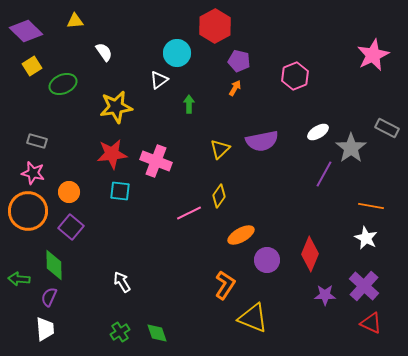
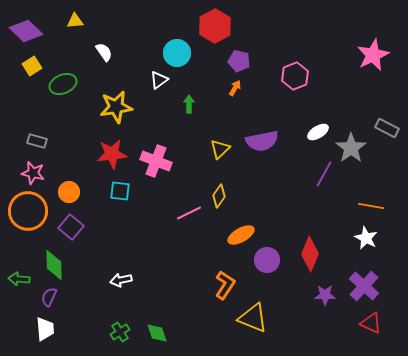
white arrow at (122, 282): moved 1 px left, 2 px up; rotated 70 degrees counterclockwise
